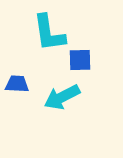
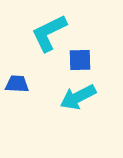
cyan L-shape: rotated 72 degrees clockwise
cyan arrow: moved 16 px right
